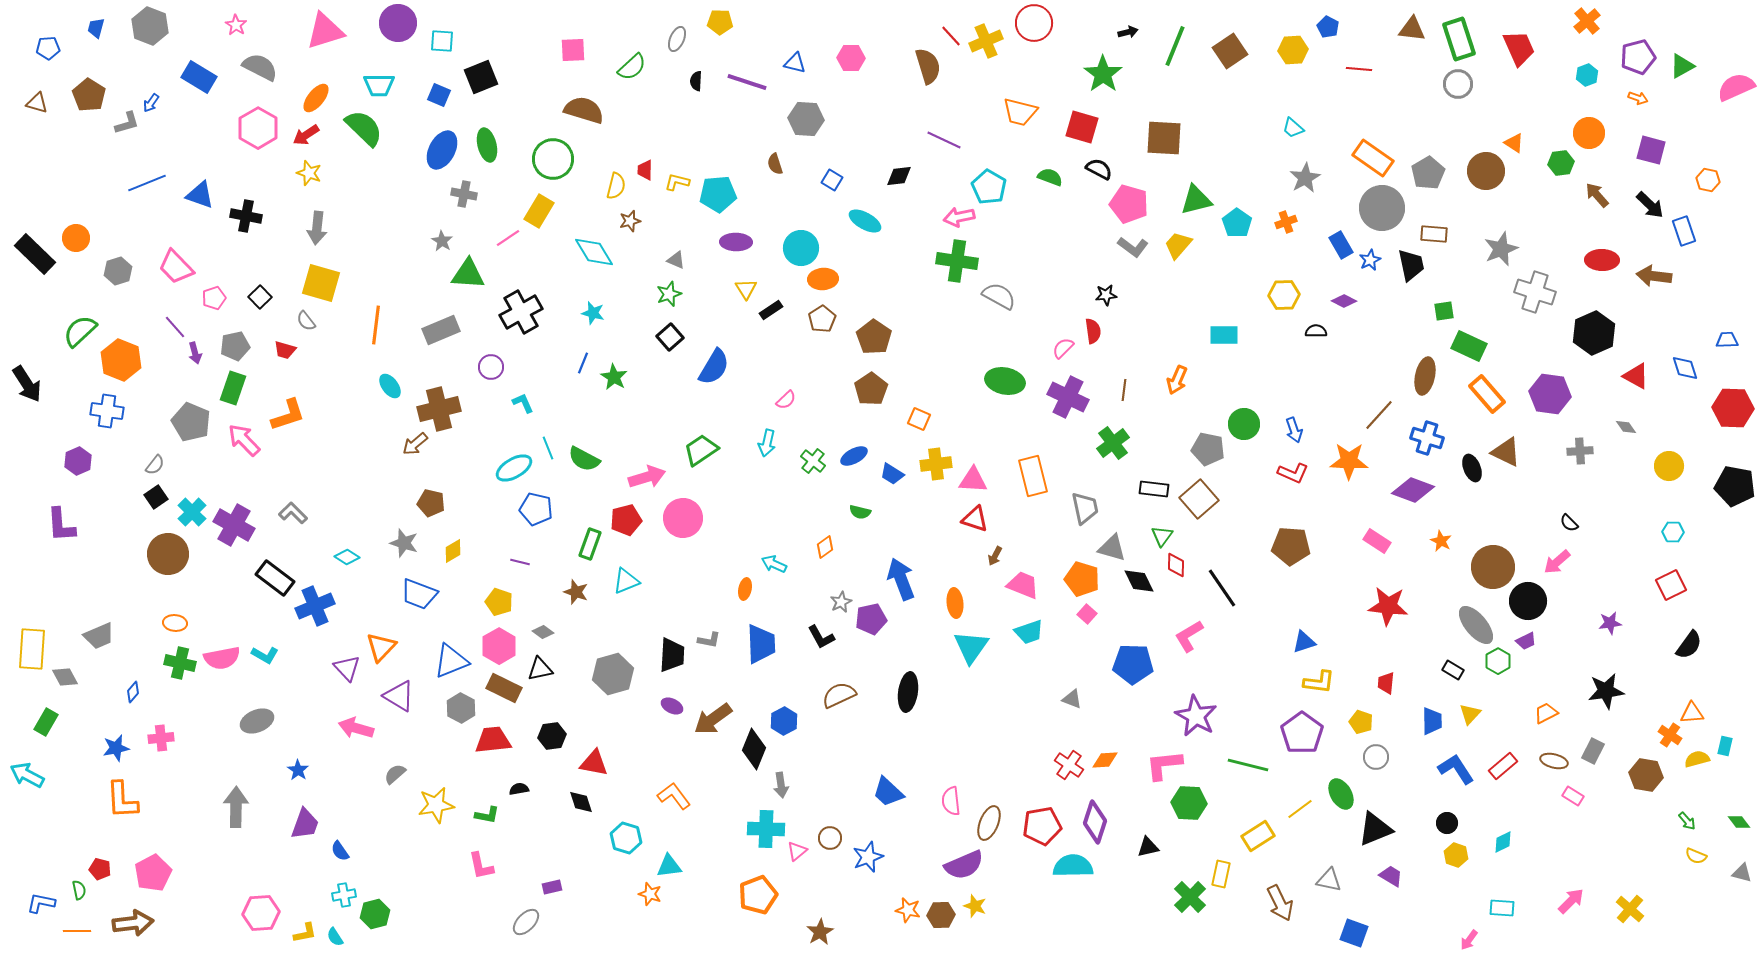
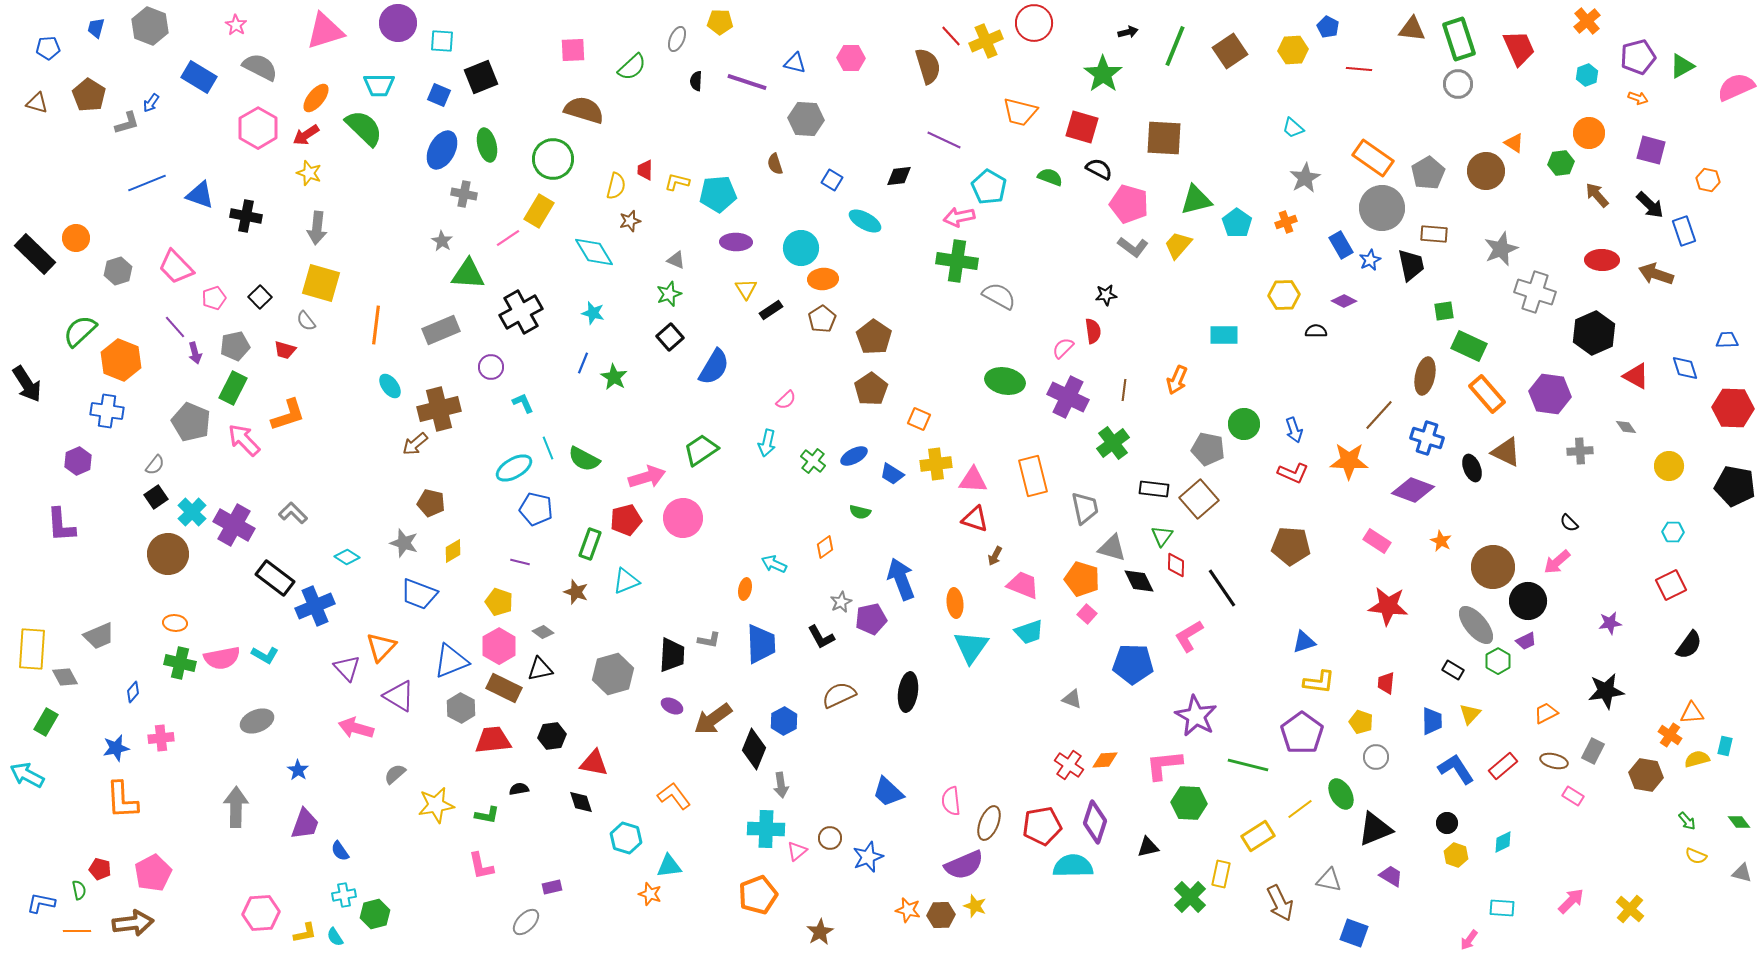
brown arrow at (1654, 276): moved 2 px right, 2 px up; rotated 12 degrees clockwise
green rectangle at (233, 388): rotated 8 degrees clockwise
